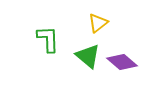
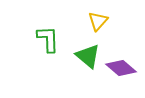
yellow triangle: moved 2 px up; rotated 10 degrees counterclockwise
purple diamond: moved 1 px left, 6 px down
